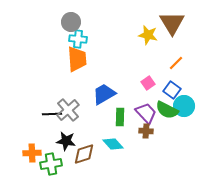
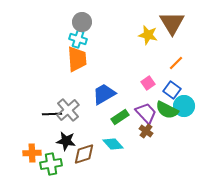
gray circle: moved 11 px right
cyan cross: rotated 12 degrees clockwise
green rectangle: rotated 54 degrees clockwise
brown cross: rotated 32 degrees clockwise
